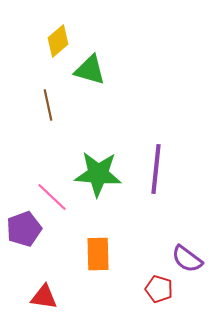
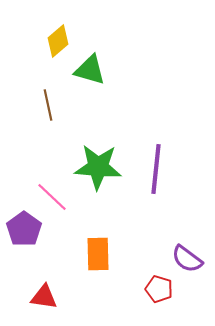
green star: moved 7 px up
purple pentagon: rotated 16 degrees counterclockwise
